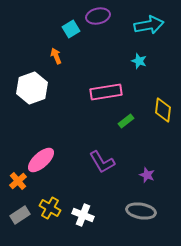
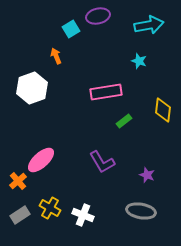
green rectangle: moved 2 px left
